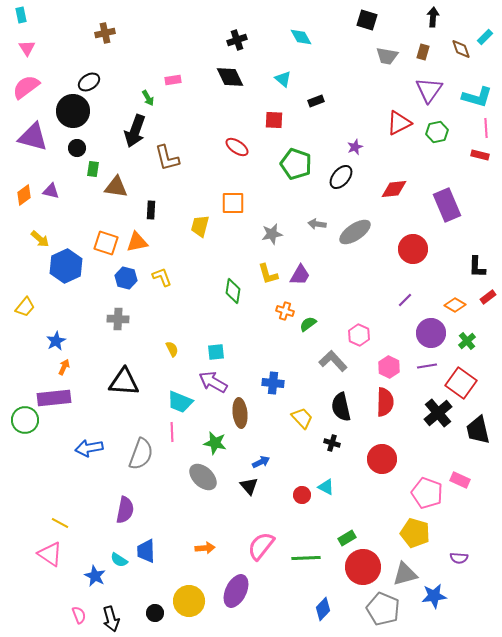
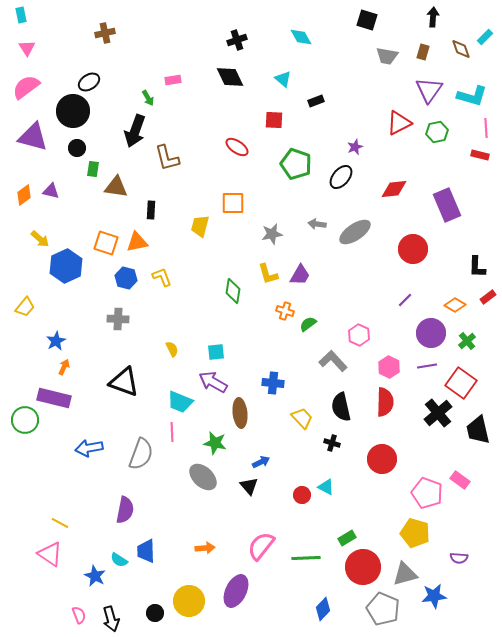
cyan L-shape at (477, 97): moved 5 px left, 1 px up
black triangle at (124, 382): rotated 16 degrees clockwise
purple rectangle at (54, 398): rotated 20 degrees clockwise
pink rectangle at (460, 480): rotated 12 degrees clockwise
